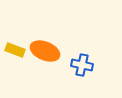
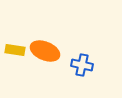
yellow rectangle: rotated 12 degrees counterclockwise
